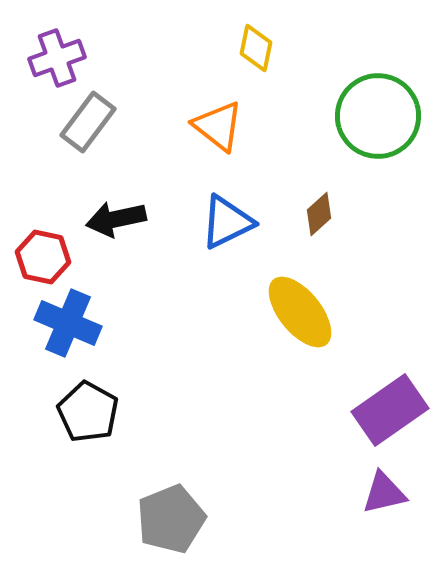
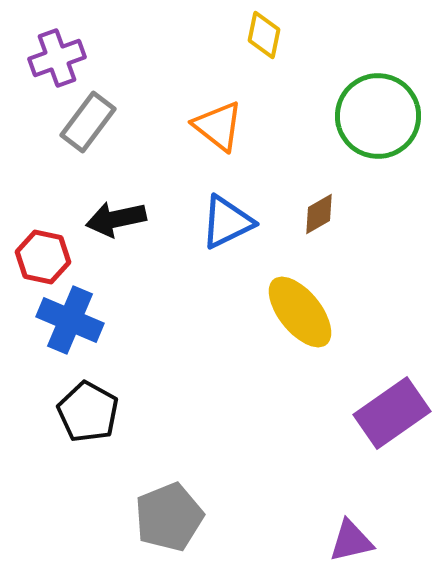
yellow diamond: moved 8 px right, 13 px up
brown diamond: rotated 12 degrees clockwise
blue cross: moved 2 px right, 3 px up
purple rectangle: moved 2 px right, 3 px down
purple triangle: moved 33 px left, 48 px down
gray pentagon: moved 2 px left, 2 px up
